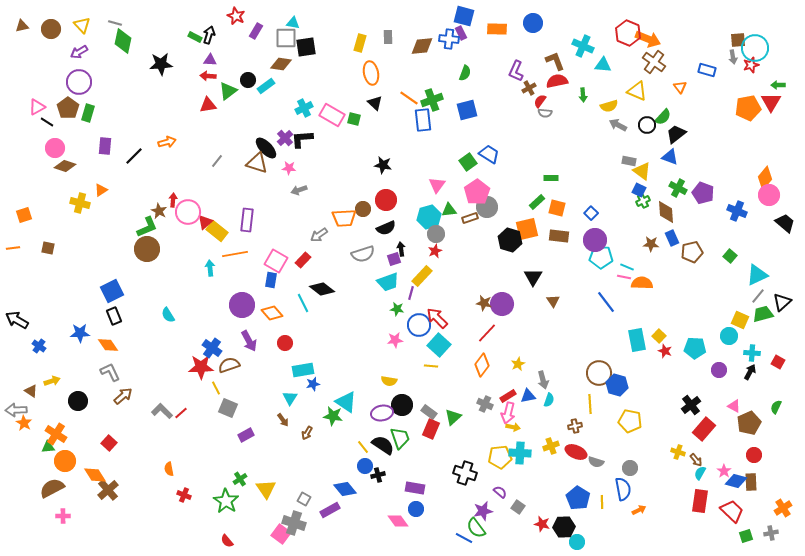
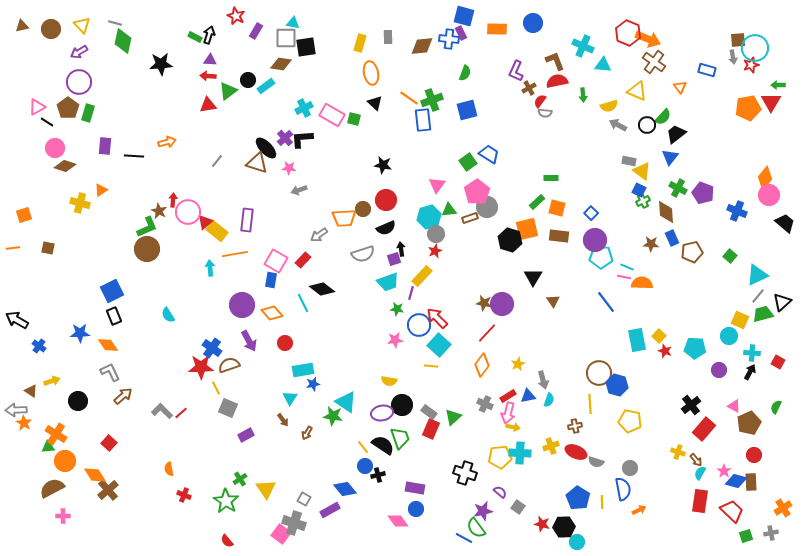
black line at (134, 156): rotated 48 degrees clockwise
blue triangle at (670, 157): rotated 48 degrees clockwise
